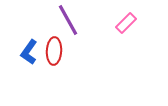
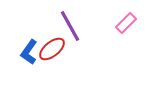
purple line: moved 2 px right, 6 px down
red ellipse: moved 2 px left, 2 px up; rotated 48 degrees clockwise
